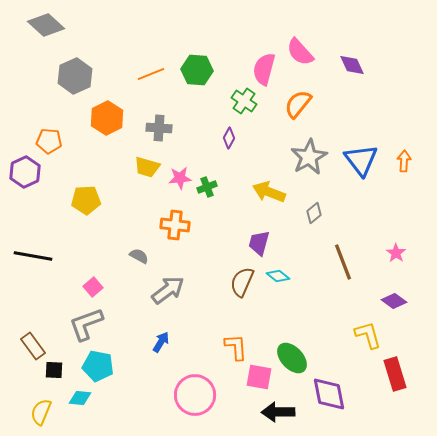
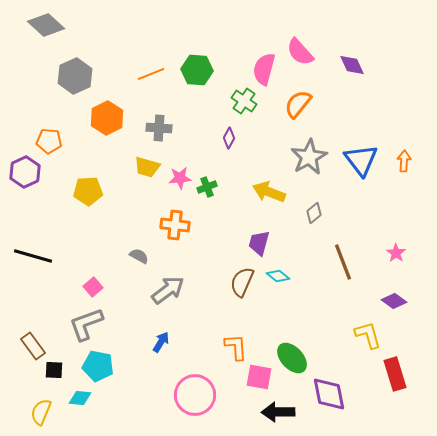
yellow pentagon at (86, 200): moved 2 px right, 9 px up
black line at (33, 256): rotated 6 degrees clockwise
